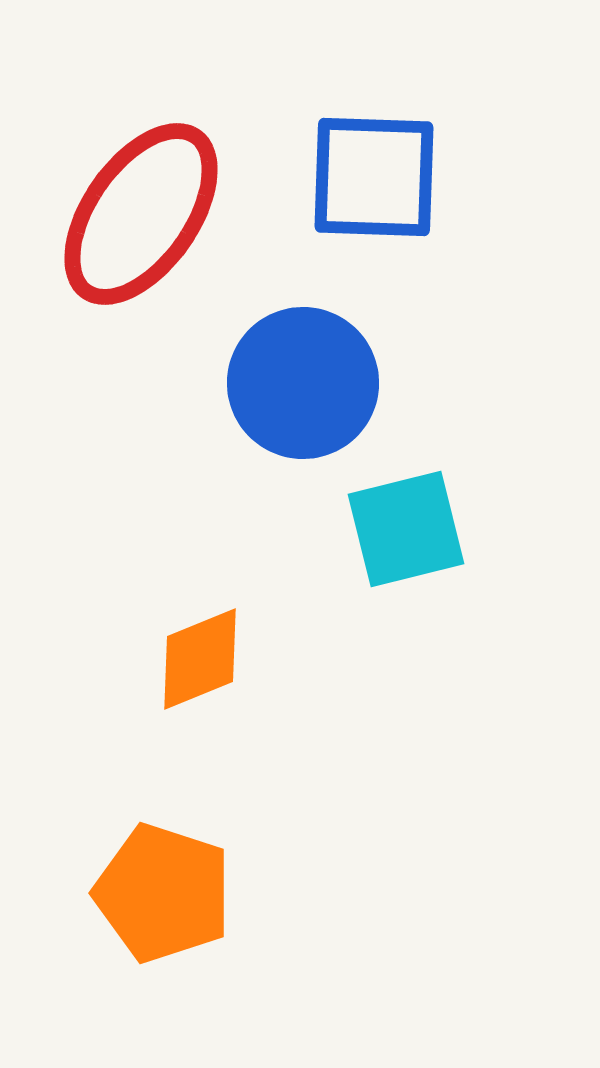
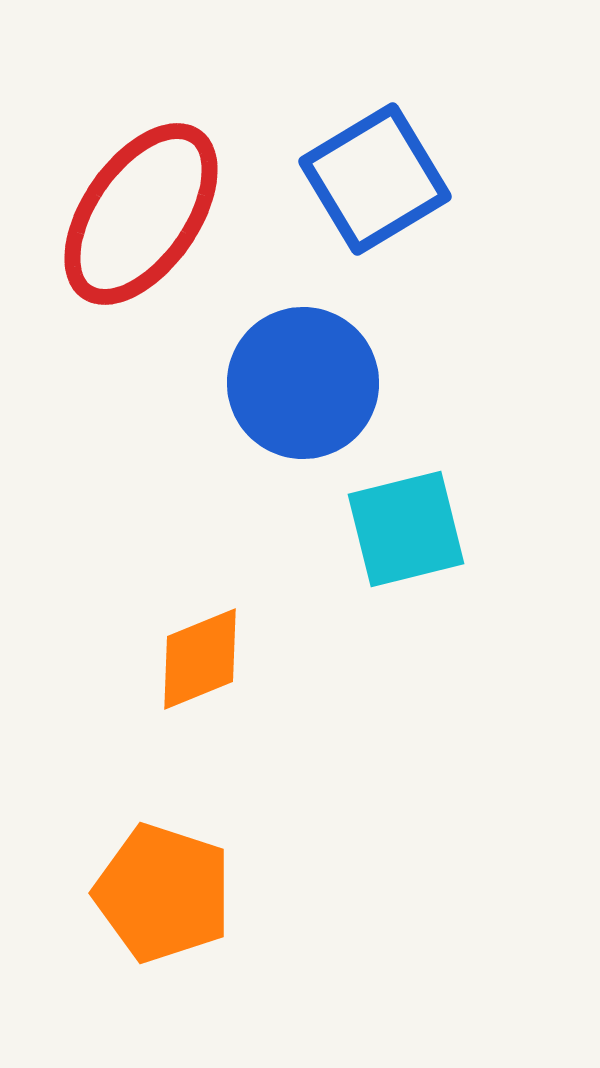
blue square: moved 1 px right, 2 px down; rotated 33 degrees counterclockwise
